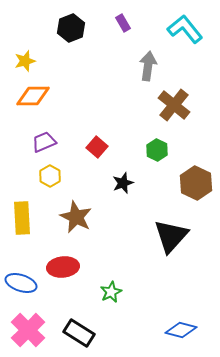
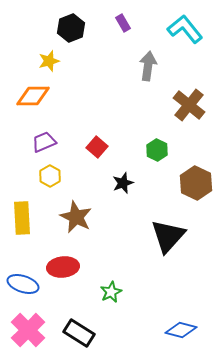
yellow star: moved 24 px right
brown cross: moved 15 px right
black triangle: moved 3 px left
blue ellipse: moved 2 px right, 1 px down
